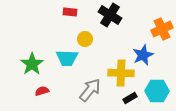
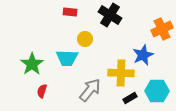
red semicircle: rotated 56 degrees counterclockwise
